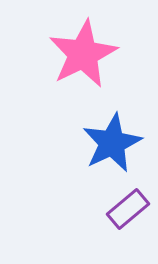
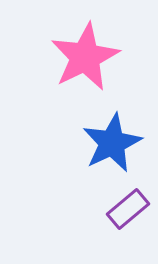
pink star: moved 2 px right, 3 px down
